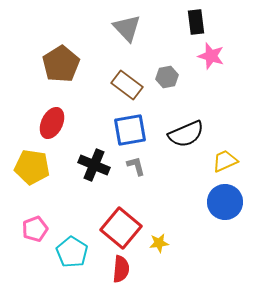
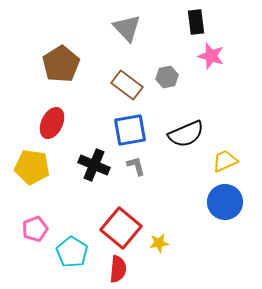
red semicircle: moved 3 px left
